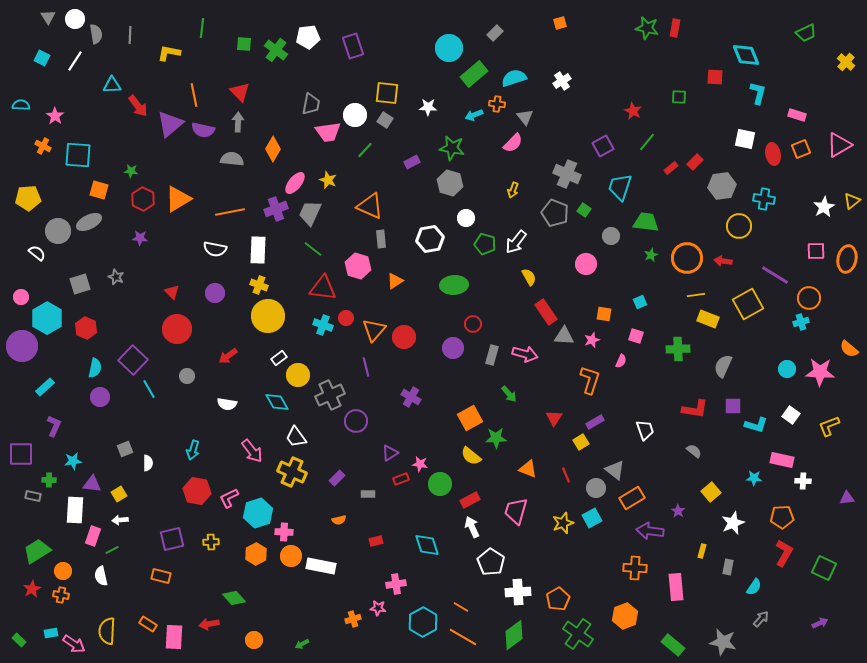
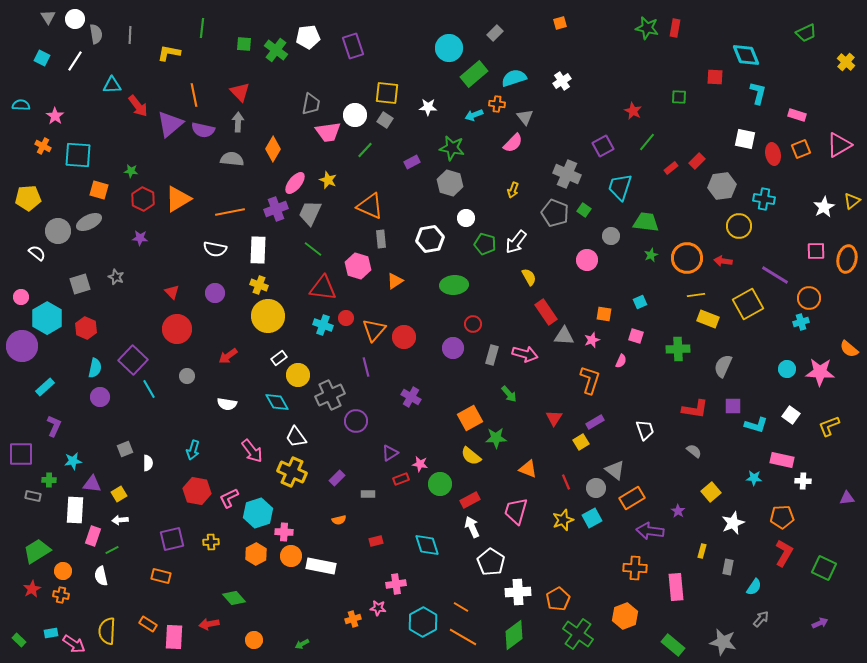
red rectangle at (695, 162): moved 2 px right, 1 px up
pink circle at (586, 264): moved 1 px right, 4 px up
red line at (566, 475): moved 7 px down
yellow star at (563, 523): moved 3 px up
